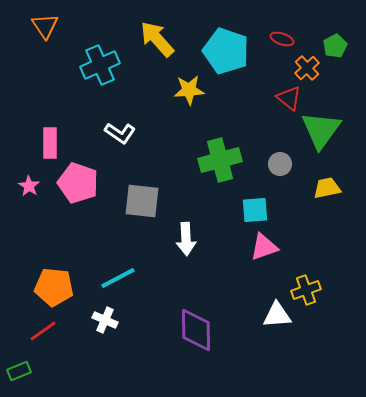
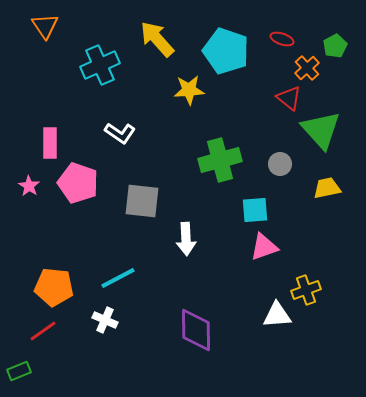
green triangle: rotated 18 degrees counterclockwise
